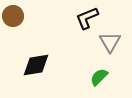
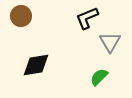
brown circle: moved 8 px right
